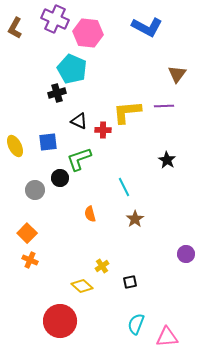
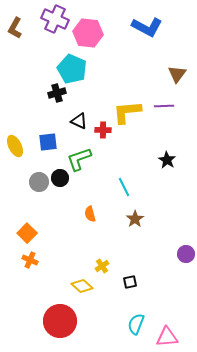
gray circle: moved 4 px right, 8 px up
